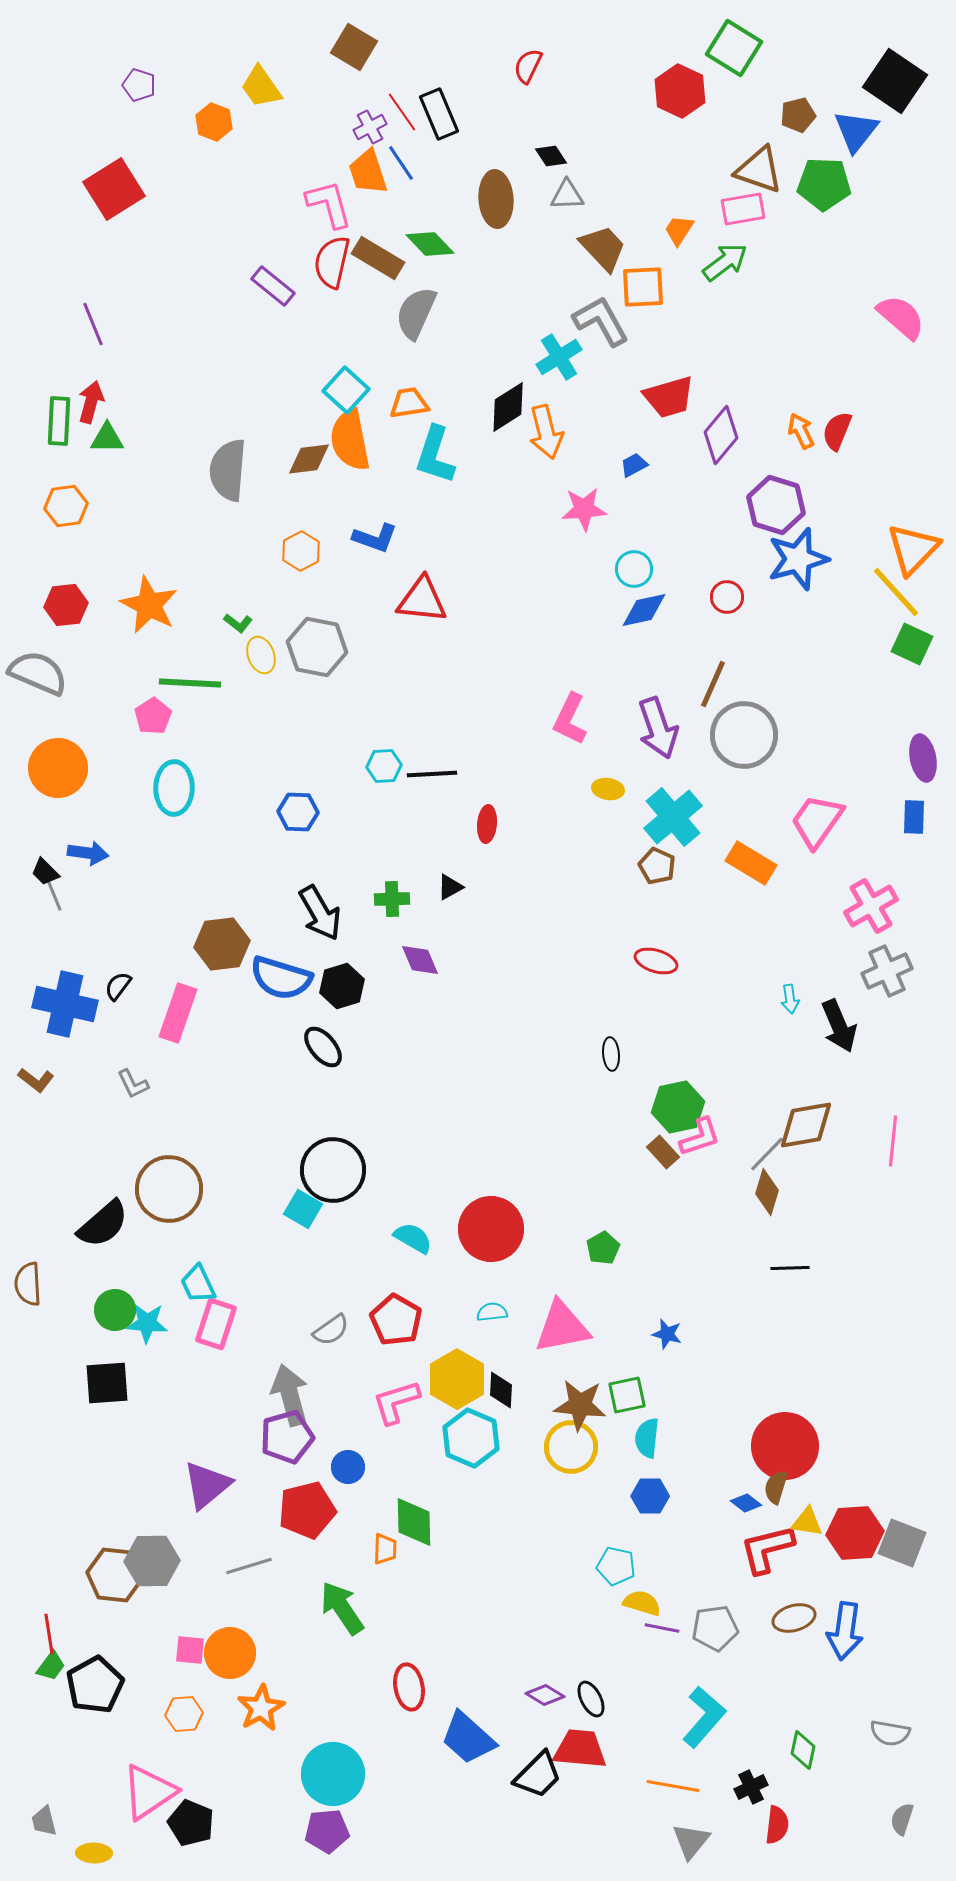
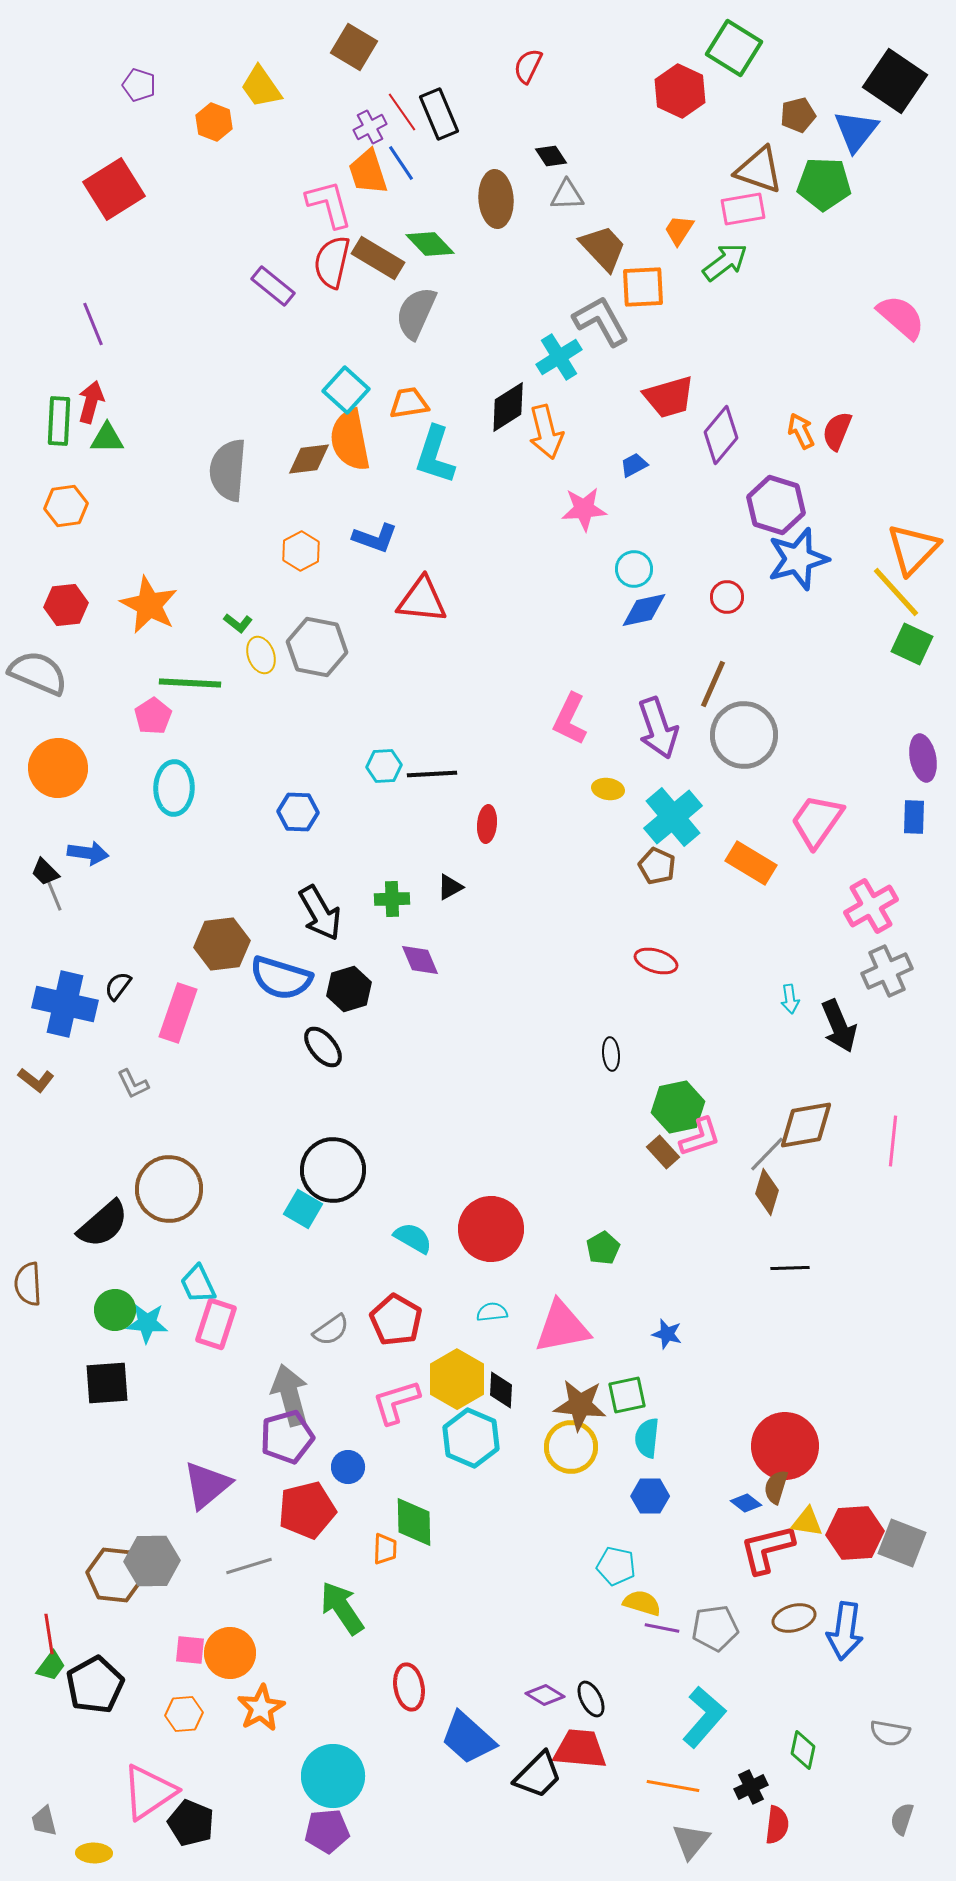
black hexagon at (342, 986): moved 7 px right, 3 px down
cyan circle at (333, 1774): moved 2 px down
